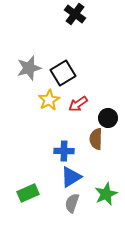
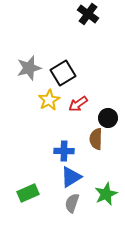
black cross: moved 13 px right
